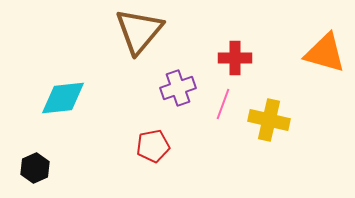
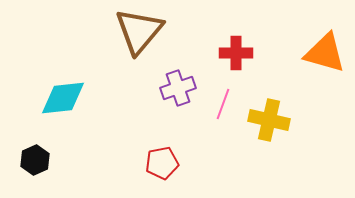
red cross: moved 1 px right, 5 px up
red pentagon: moved 9 px right, 17 px down
black hexagon: moved 8 px up
